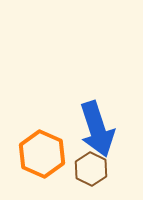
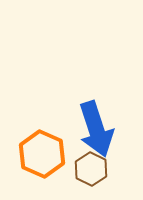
blue arrow: moved 1 px left
